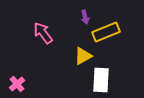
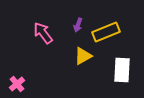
purple arrow: moved 7 px left, 8 px down; rotated 32 degrees clockwise
white rectangle: moved 21 px right, 10 px up
